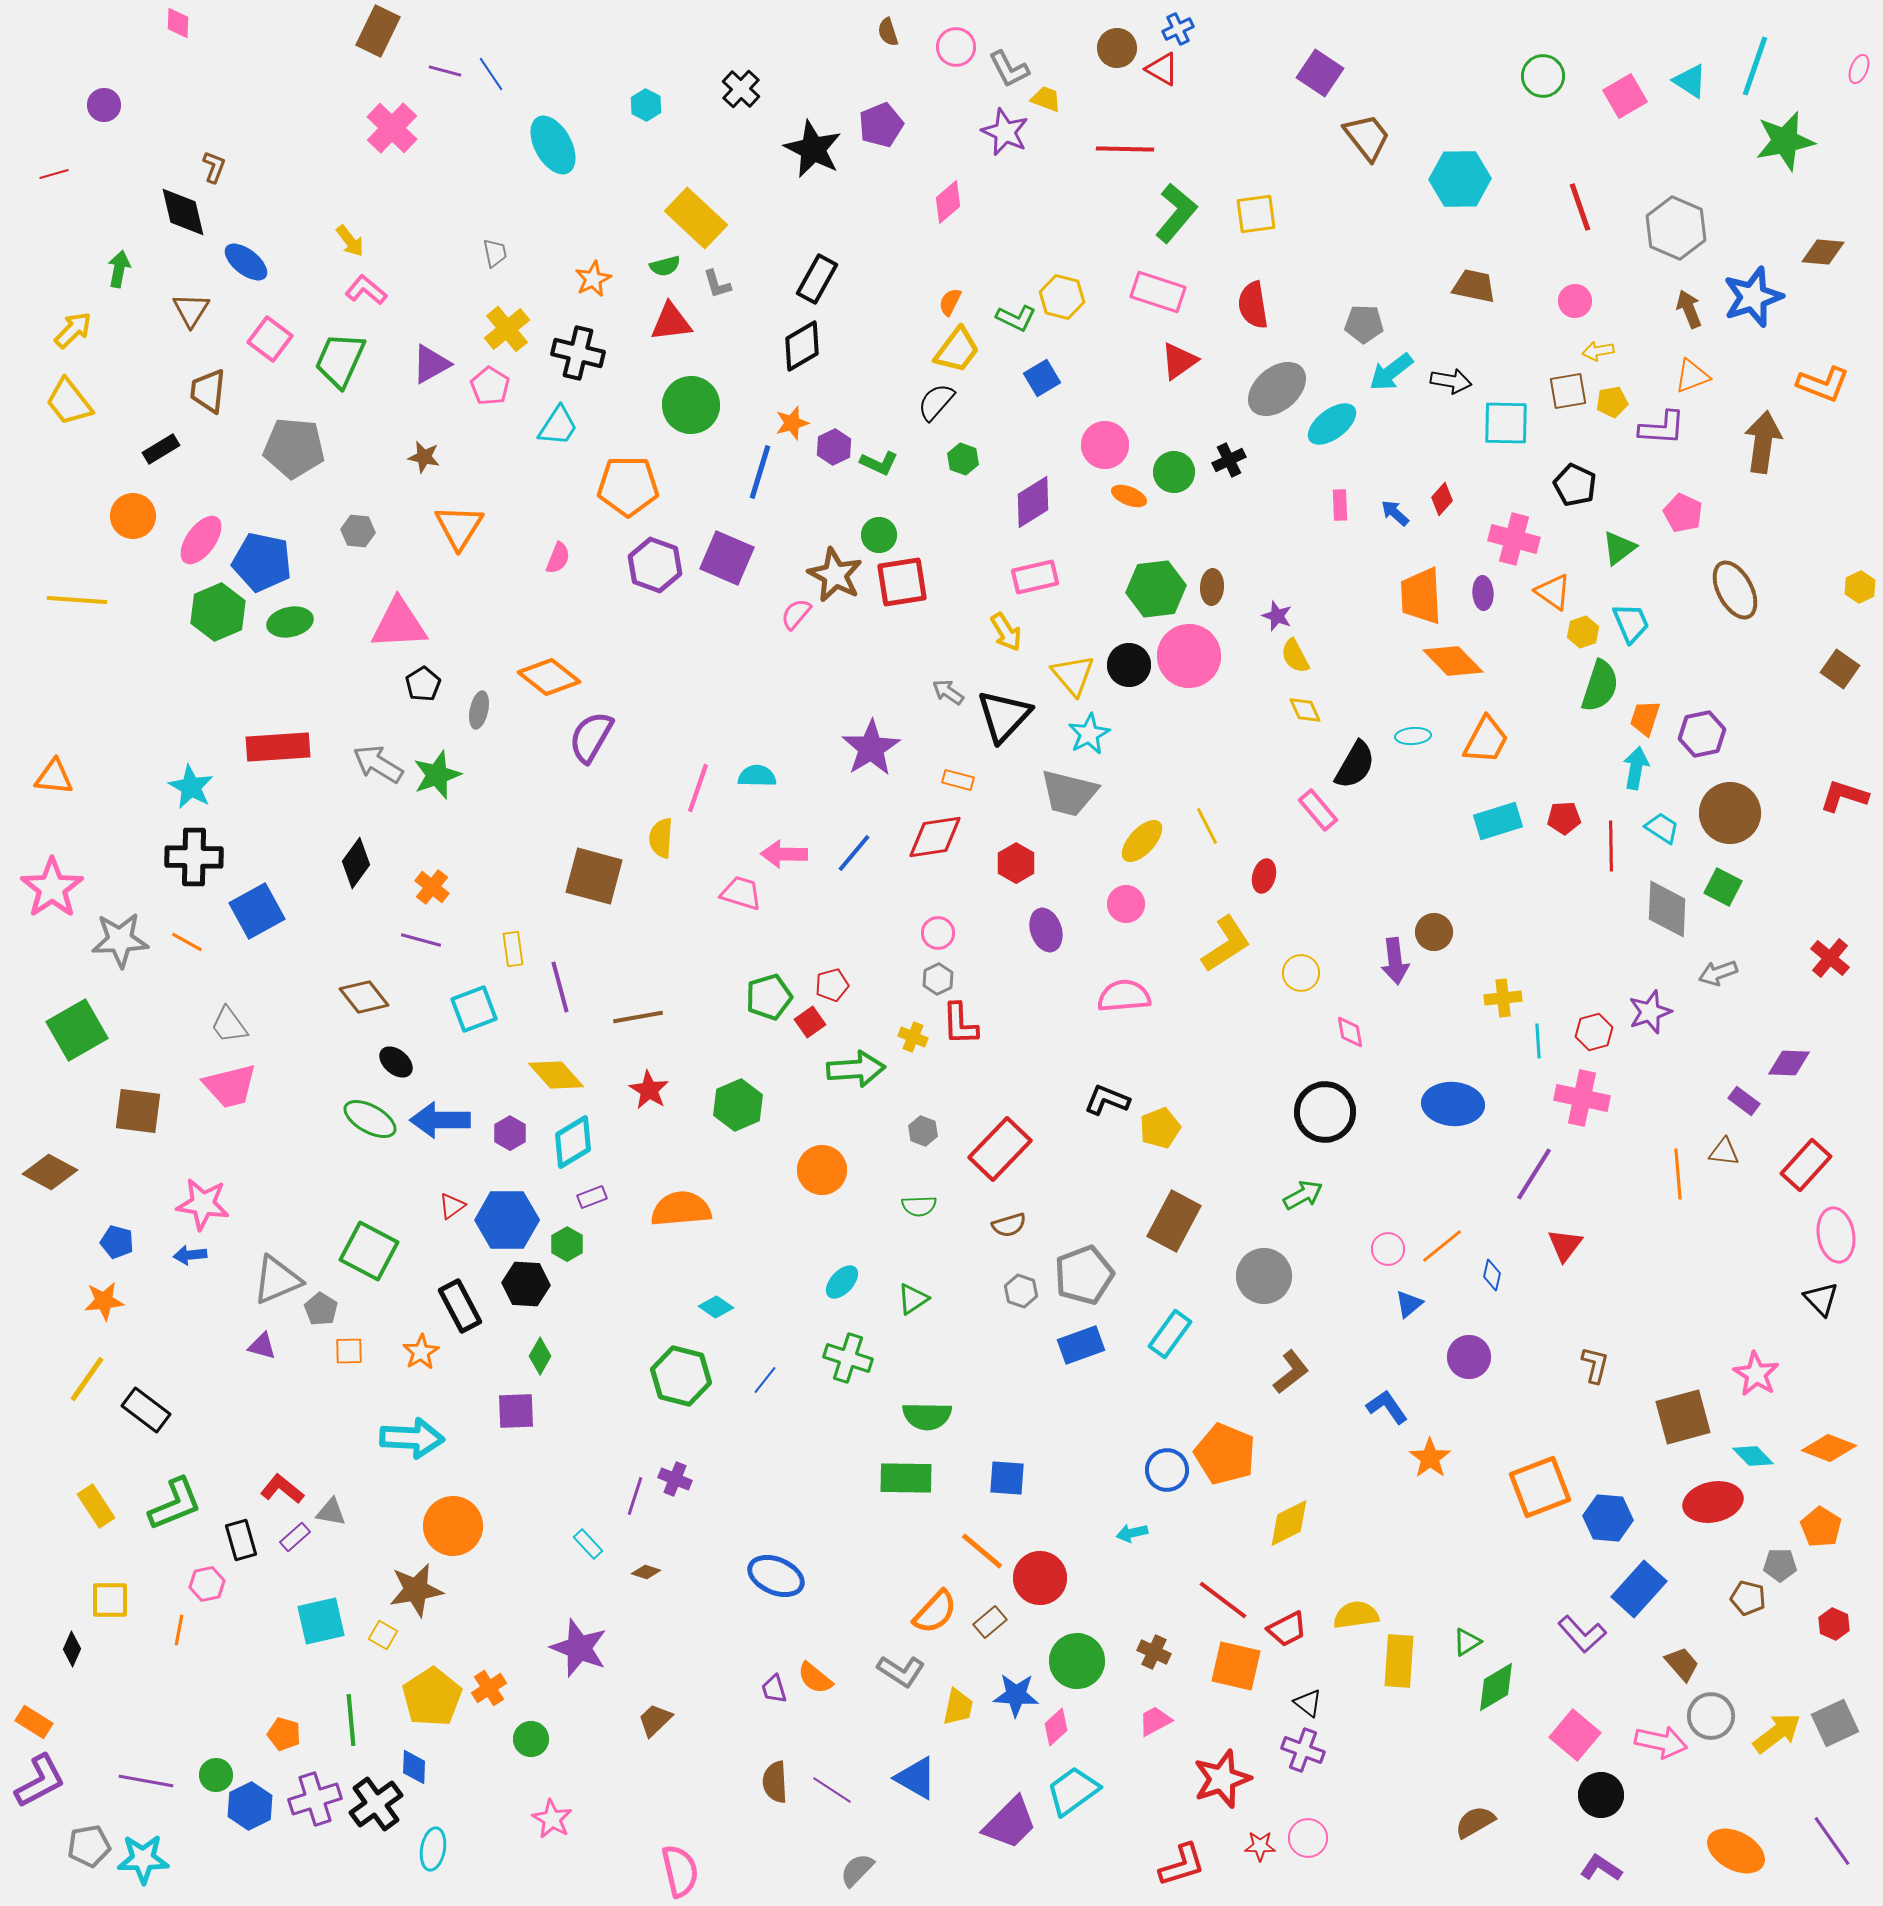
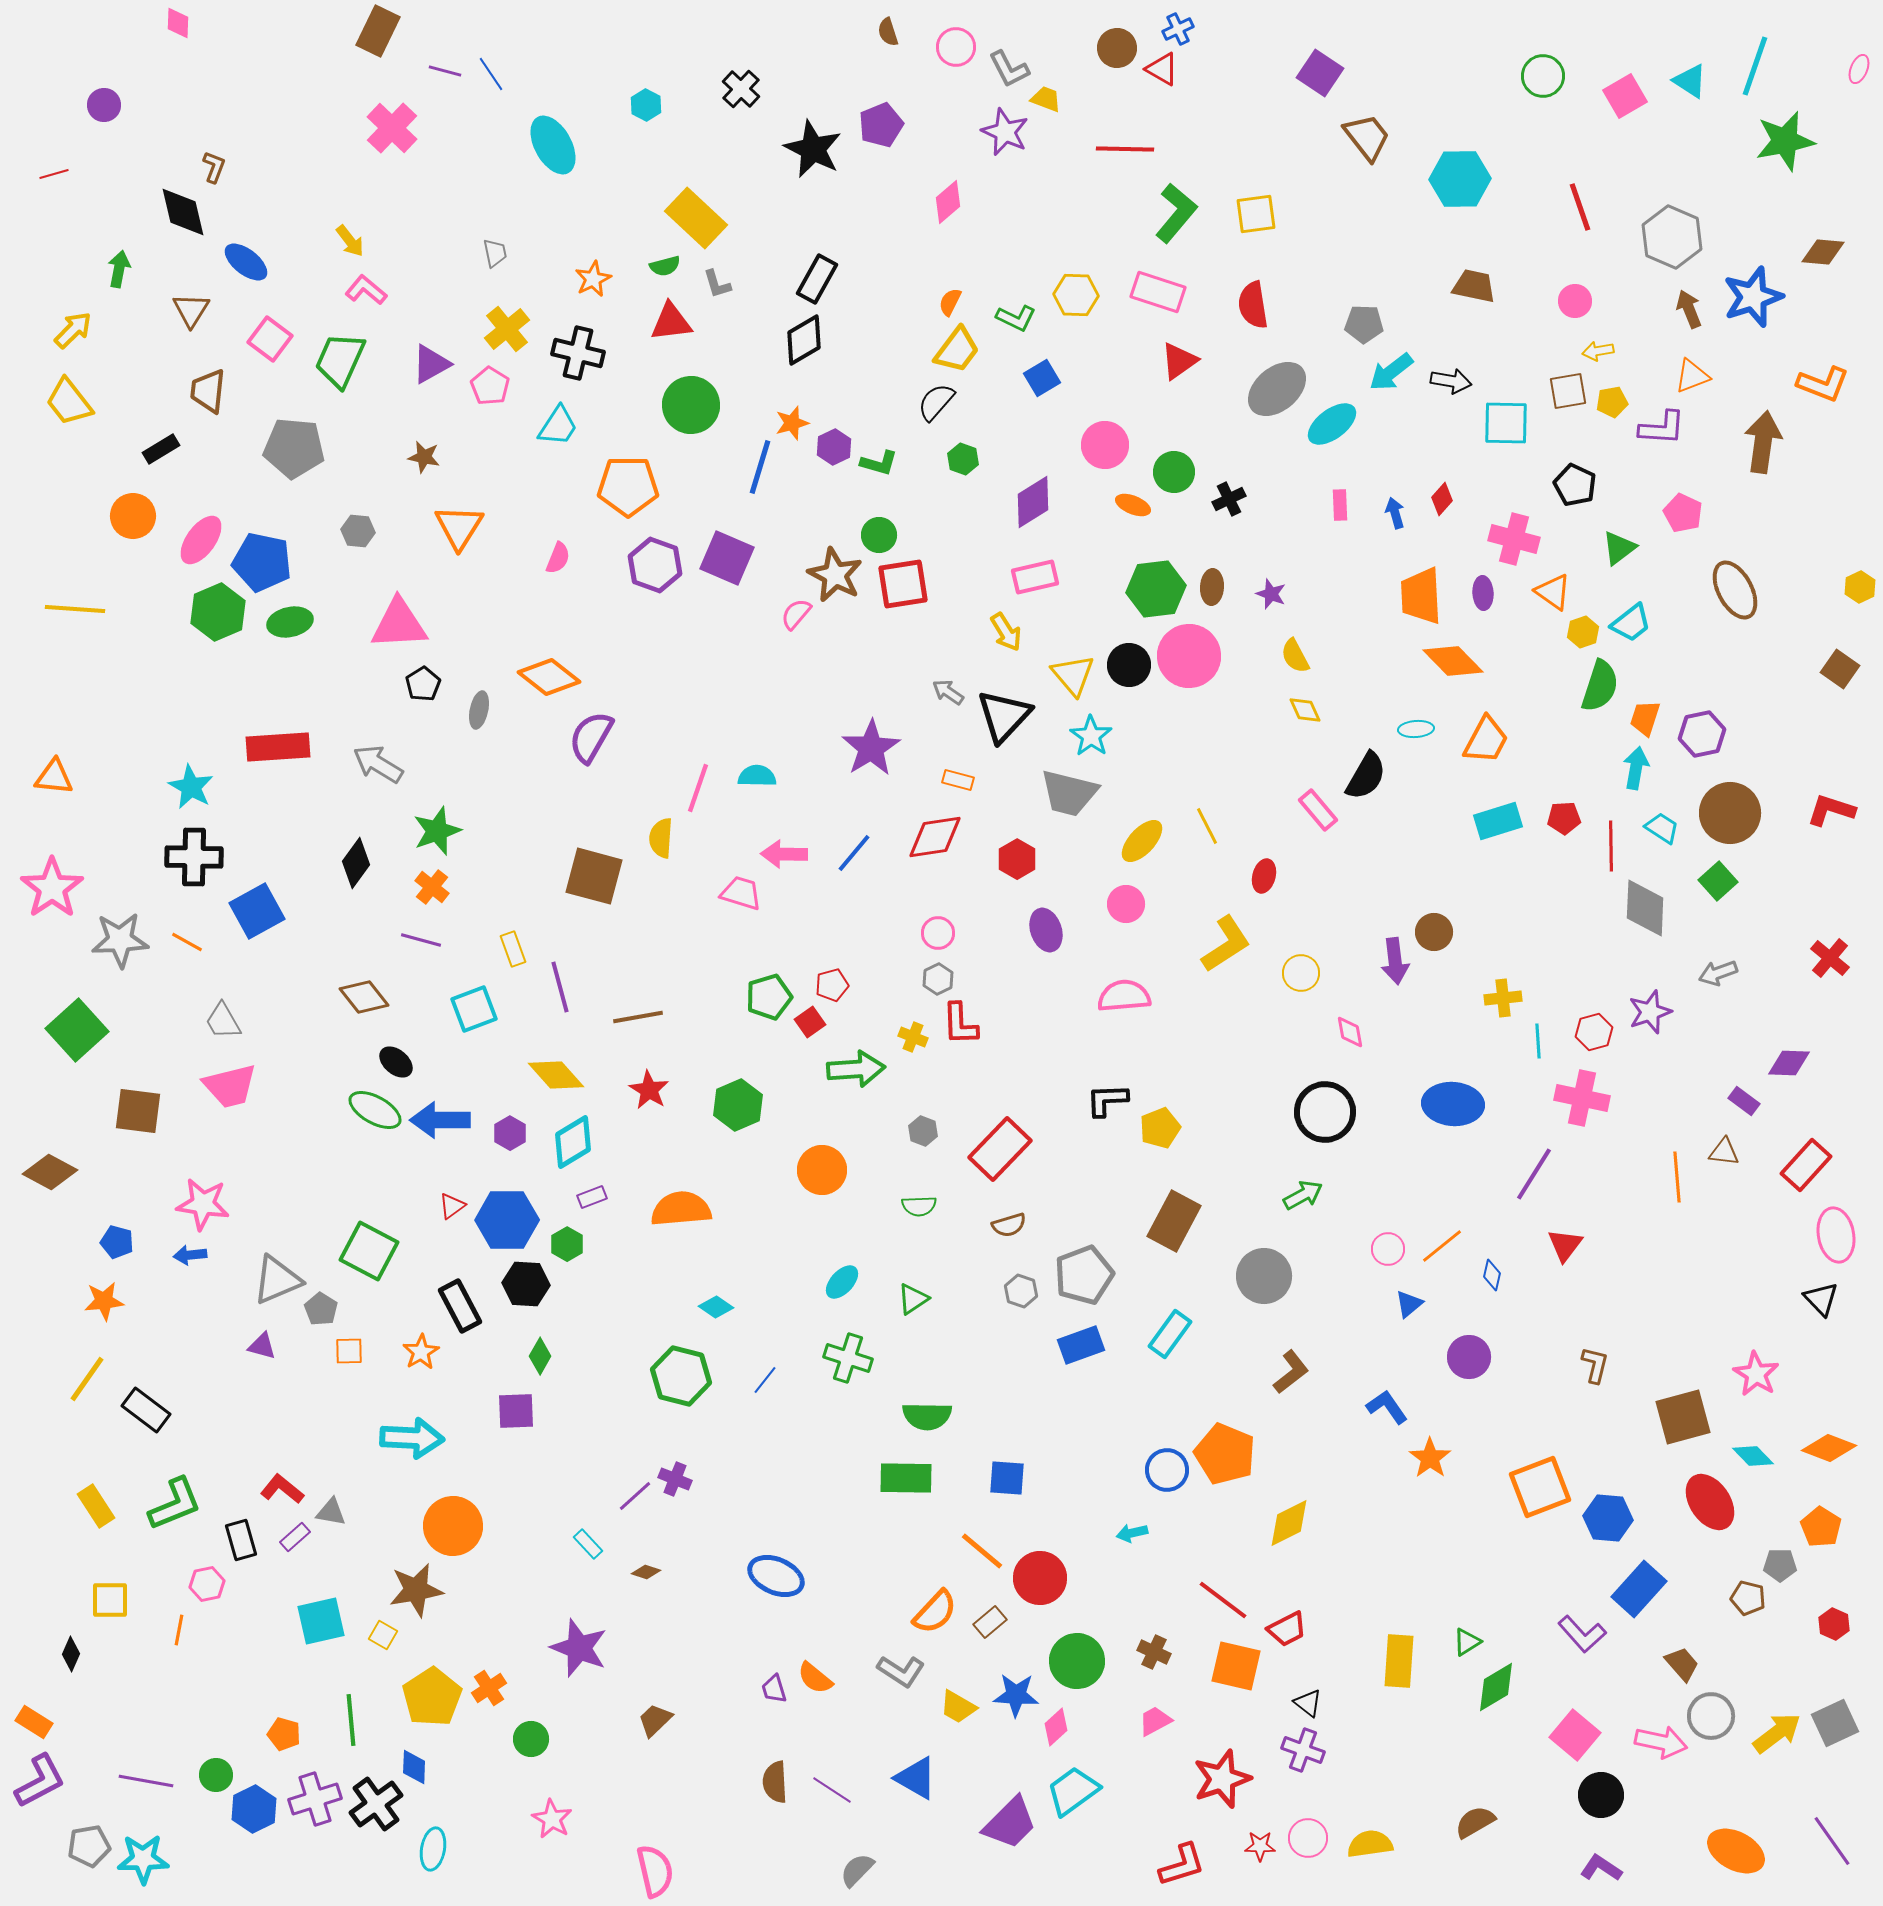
gray hexagon at (1676, 228): moved 4 px left, 9 px down
yellow hexagon at (1062, 297): moved 14 px right, 2 px up; rotated 12 degrees counterclockwise
black diamond at (802, 346): moved 2 px right, 6 px up
black cross at (1229, 460): moved 39 px down
green L-shape at (879, 463): rotated 9 degrees counterclockwise
blue line at (760, 472): moved 5 px up
orange ellipse at (1129, 496): moved 4 px right, 9 px down
blue arrow at (1395, 513): rotated 32 degrees clockwise
red square at (902, 582): moved 1 px right, 2 px down
yellow line at (77, 600): moved 2 px left, 9 px down
purple star at (1277, 616): moved 6 px left, 22 px up
cyan trapezoid at (1631, 623): rotated 75 degrees clockwise
cyan star at (1089, 734): moved 2 px right, 2 px down; rotated 9 degrees counterclockwise
cyan ellipse at (1413, 736): moved 3 px right, 7 px up
black semicircle at (1355, 765): moved 11 px right, 11 px down
green star at (437, 775): moved 56 px down
red L-shape at (1844, 796): moved 13 px left, 14 px down
red hexagon at (1016, 863): moved 1 px right, 4 px up
green square at (1723, 887): moved 5 px left, 6 px up; rotated 21 degrees clockwise
gray diamond at (1667, 909): moved 22 px left, 1 px up
yellow rectangle at (513, 949): rotated 12 degrees counterclockwise
gray trapezoid at (229, 1025): moved 6 px left, 4 px up; rotated 6 degrees clockwise
green square at (77, 1030): rotated 12 degrees counterclockwise
black L-shape at (1107, 1100): rotated 24 degrees counterclockwise
green ellipse at (370, 1119): moved 5 px right, 9 px up
orange line at (1678, 1174): moved 1 px left, 3 px down
purple line at (635, 1496): rotated 30 degrees clockwise
red ellipse at (1713, 1502): moved 3 px left; rotated 68 degrees clockwise
yellow semicircle at (1356, 1615): moved 14 px right, 229 px down
black diamond at (72, 1649): moved 1 px left, 5 px down
yellow trapezoid at (958, 1707): rotated 108 degrees clockwise
blue hexagon at (250, 1806): moved 4 px right, 3 px down
pink semicircle at (680, 1871): moved 25 px left
